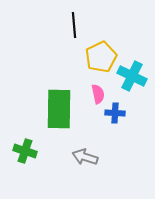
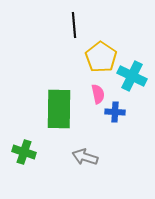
yellow pentagon: rotated 12 degrees counterclockwise
blue cross: moved 1 px up
green cross: moved 1 px left, 1 px down
